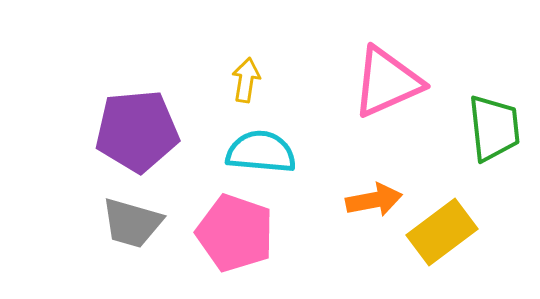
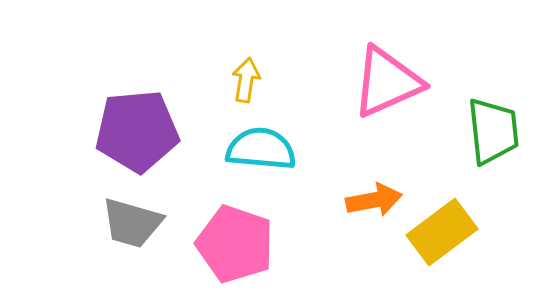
green trapezoid: moved 1 px left, 3 px down
cyan semicircle: moved 3 px up
pink pentagon: moved 11 px down
